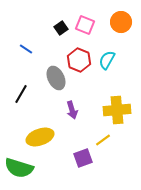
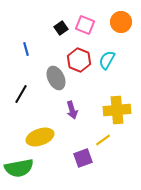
blue line: rotated 40 degrees clockwise
green semicircle: rotated 28 degrees counterclockwise
